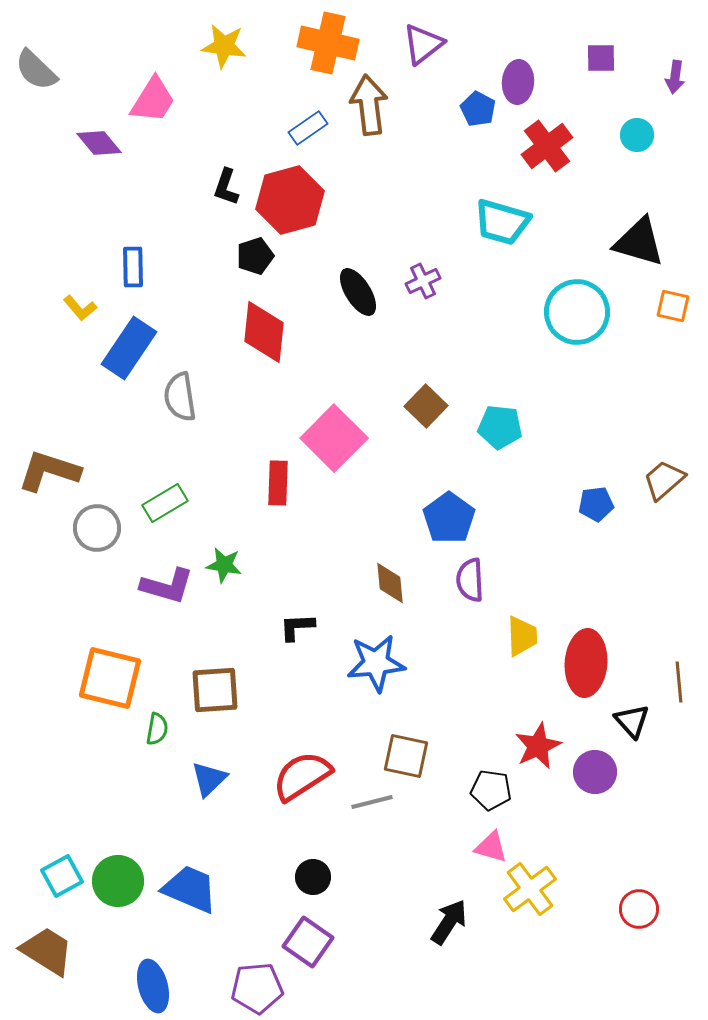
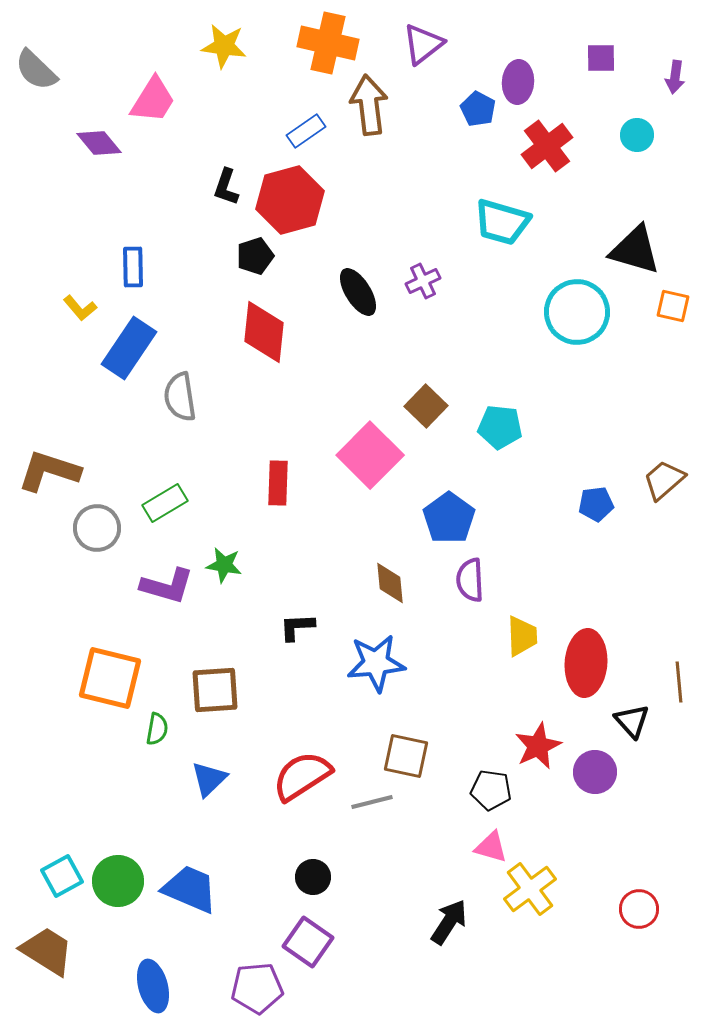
blue rectangle at (308, 128): moved 2 px left, 3 px down
black triangle at (639, 242): moved 4 px left, 8 px down
pink square at (334, 438): moved 36 px right, 17 px down
